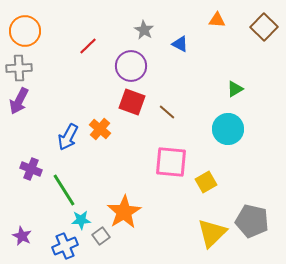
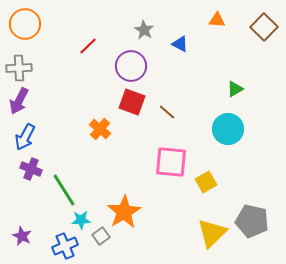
orange circle: moved 7 px up
blue arrow: moved 43 px left
